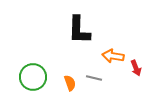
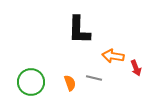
green circle: moved 2 px left, 5 px down
